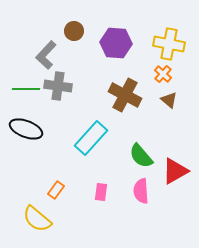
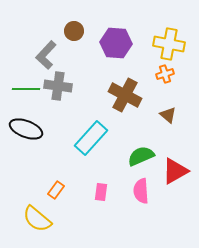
orange cross: moved 2 px right; rotated 30 degrees clockwise
brown triangle: moved 1 px left, 15 px down
green semicircle: rotated 108 degrees clockwise
